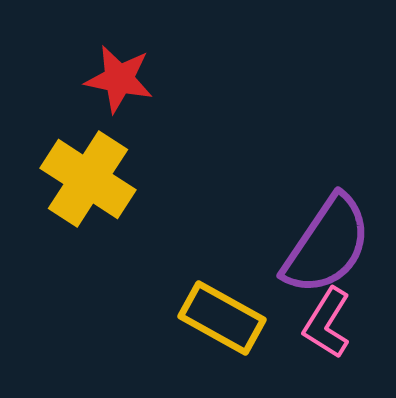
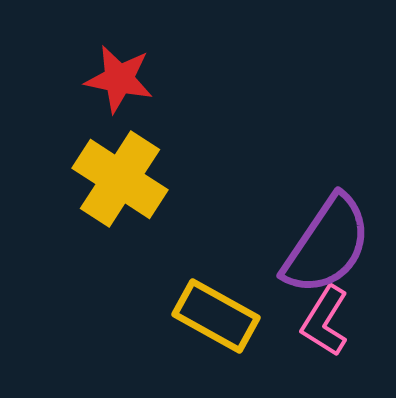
yellow cross: moved 32 px right
yellow rectangle: moved 6 px left, 2 px up
pink L-shape: moved 2 px left, 2 px up
